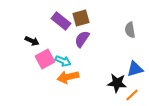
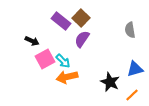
brown square: rotated 30 degrees counterclockwise
cyan arrow: rotated 21 degrees clockwise
orange arrow: moved 1 px left
black star: moved 7 px left, 1 px up; rotated 18 degrees clockwise
